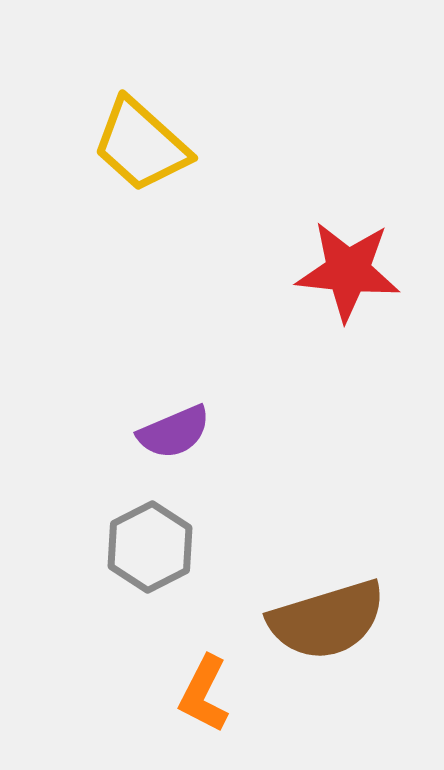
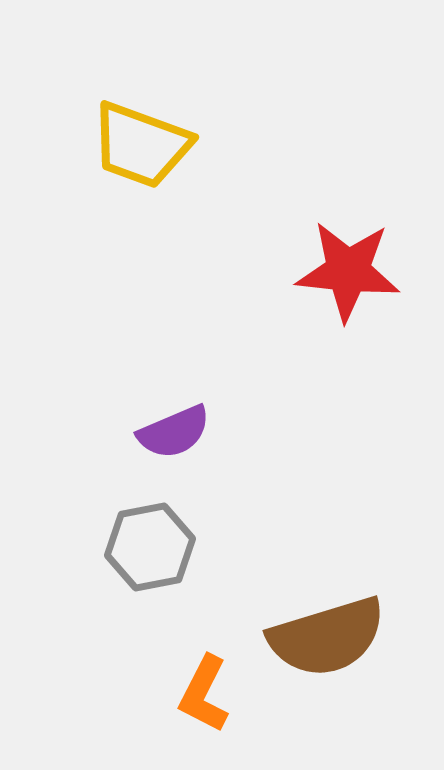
yellow trapezoid: rotated 22 degrees counterclockwise
gray hexagon: rotated 16 degrees clockwise
brown semicircle: moved 17 px down
